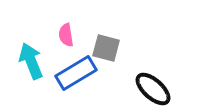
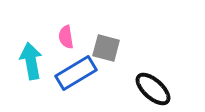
pink semicircle: moved 2 px down
cyan arrow: rotated 12 degrees clockwise
